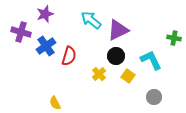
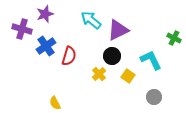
purple cross: moved 1 px right, 3 px up
green cross: rotated 16 degrees clockwise
black circle: moved 4 px left
